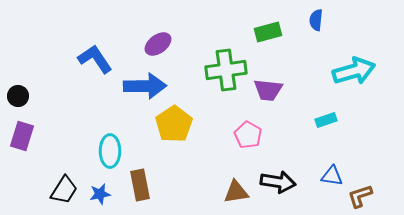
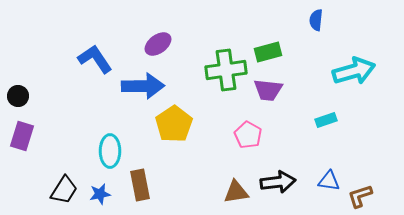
green rectangle: moved 20 px down
blue arrow: moved 2 px left
blue triangle: moved 3 px left, 5 px down
black arrow: rotated 16 degrees counterclockwise
